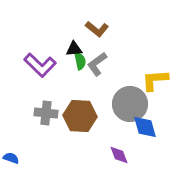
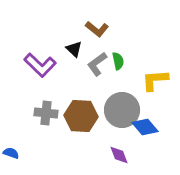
black triangle: rotated 48 degrees clockwise
green semicircle: moved 38 px right
gray circle: moved 8 px left, 6 px down
brown hexagon: moved 1 px right
blue diamond: rotated 24 degrees counterclockwise
blue semicircle: moved 5 px up
